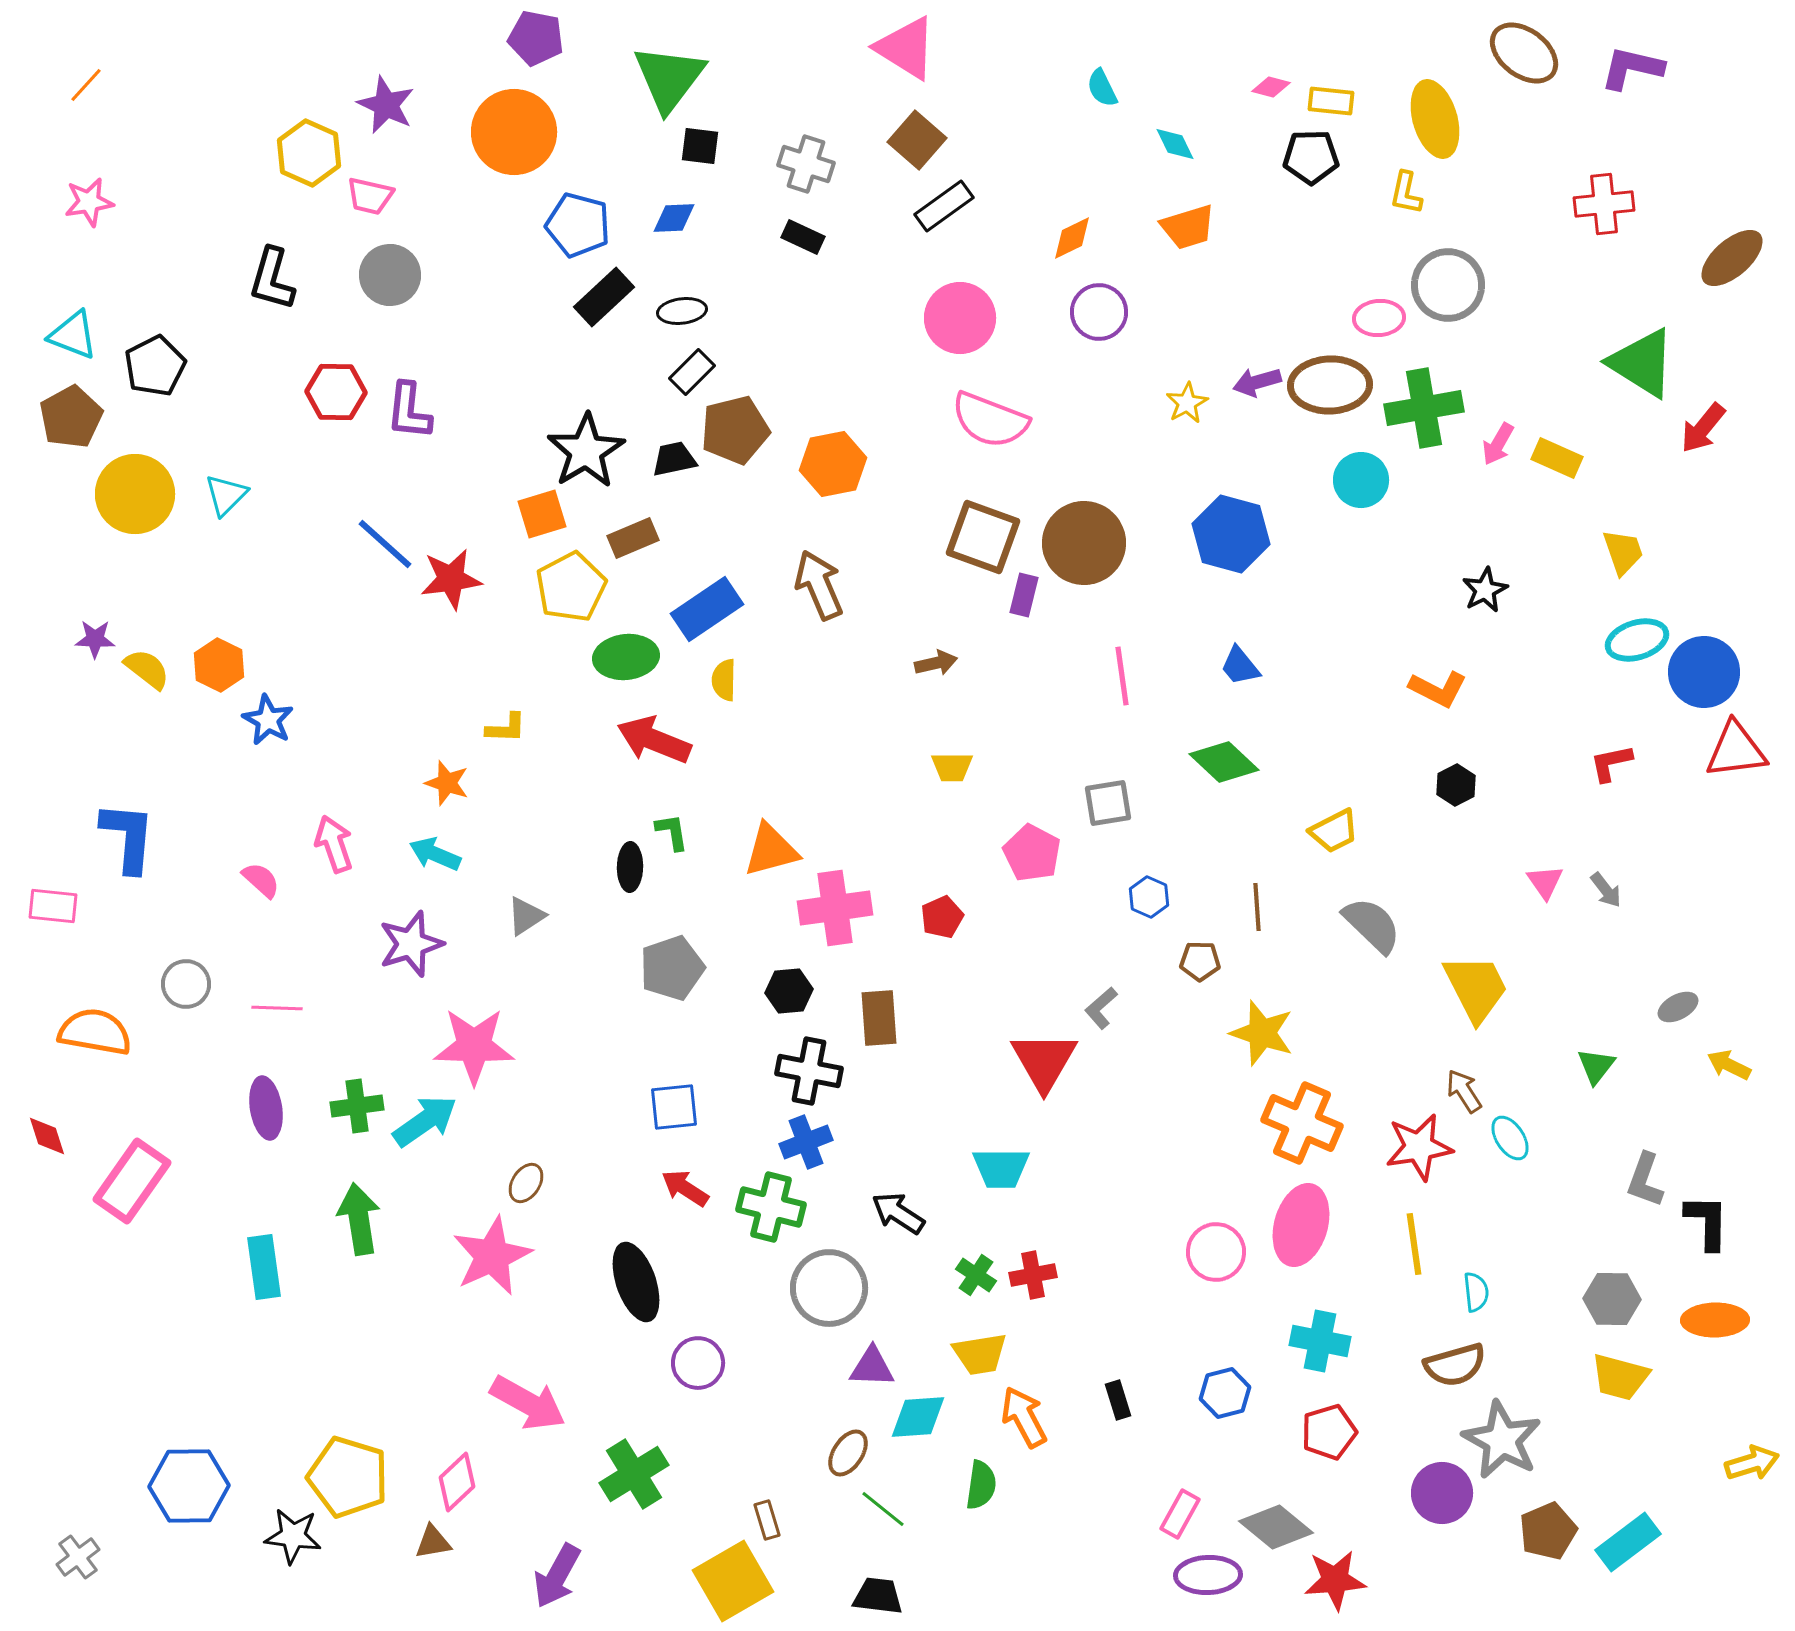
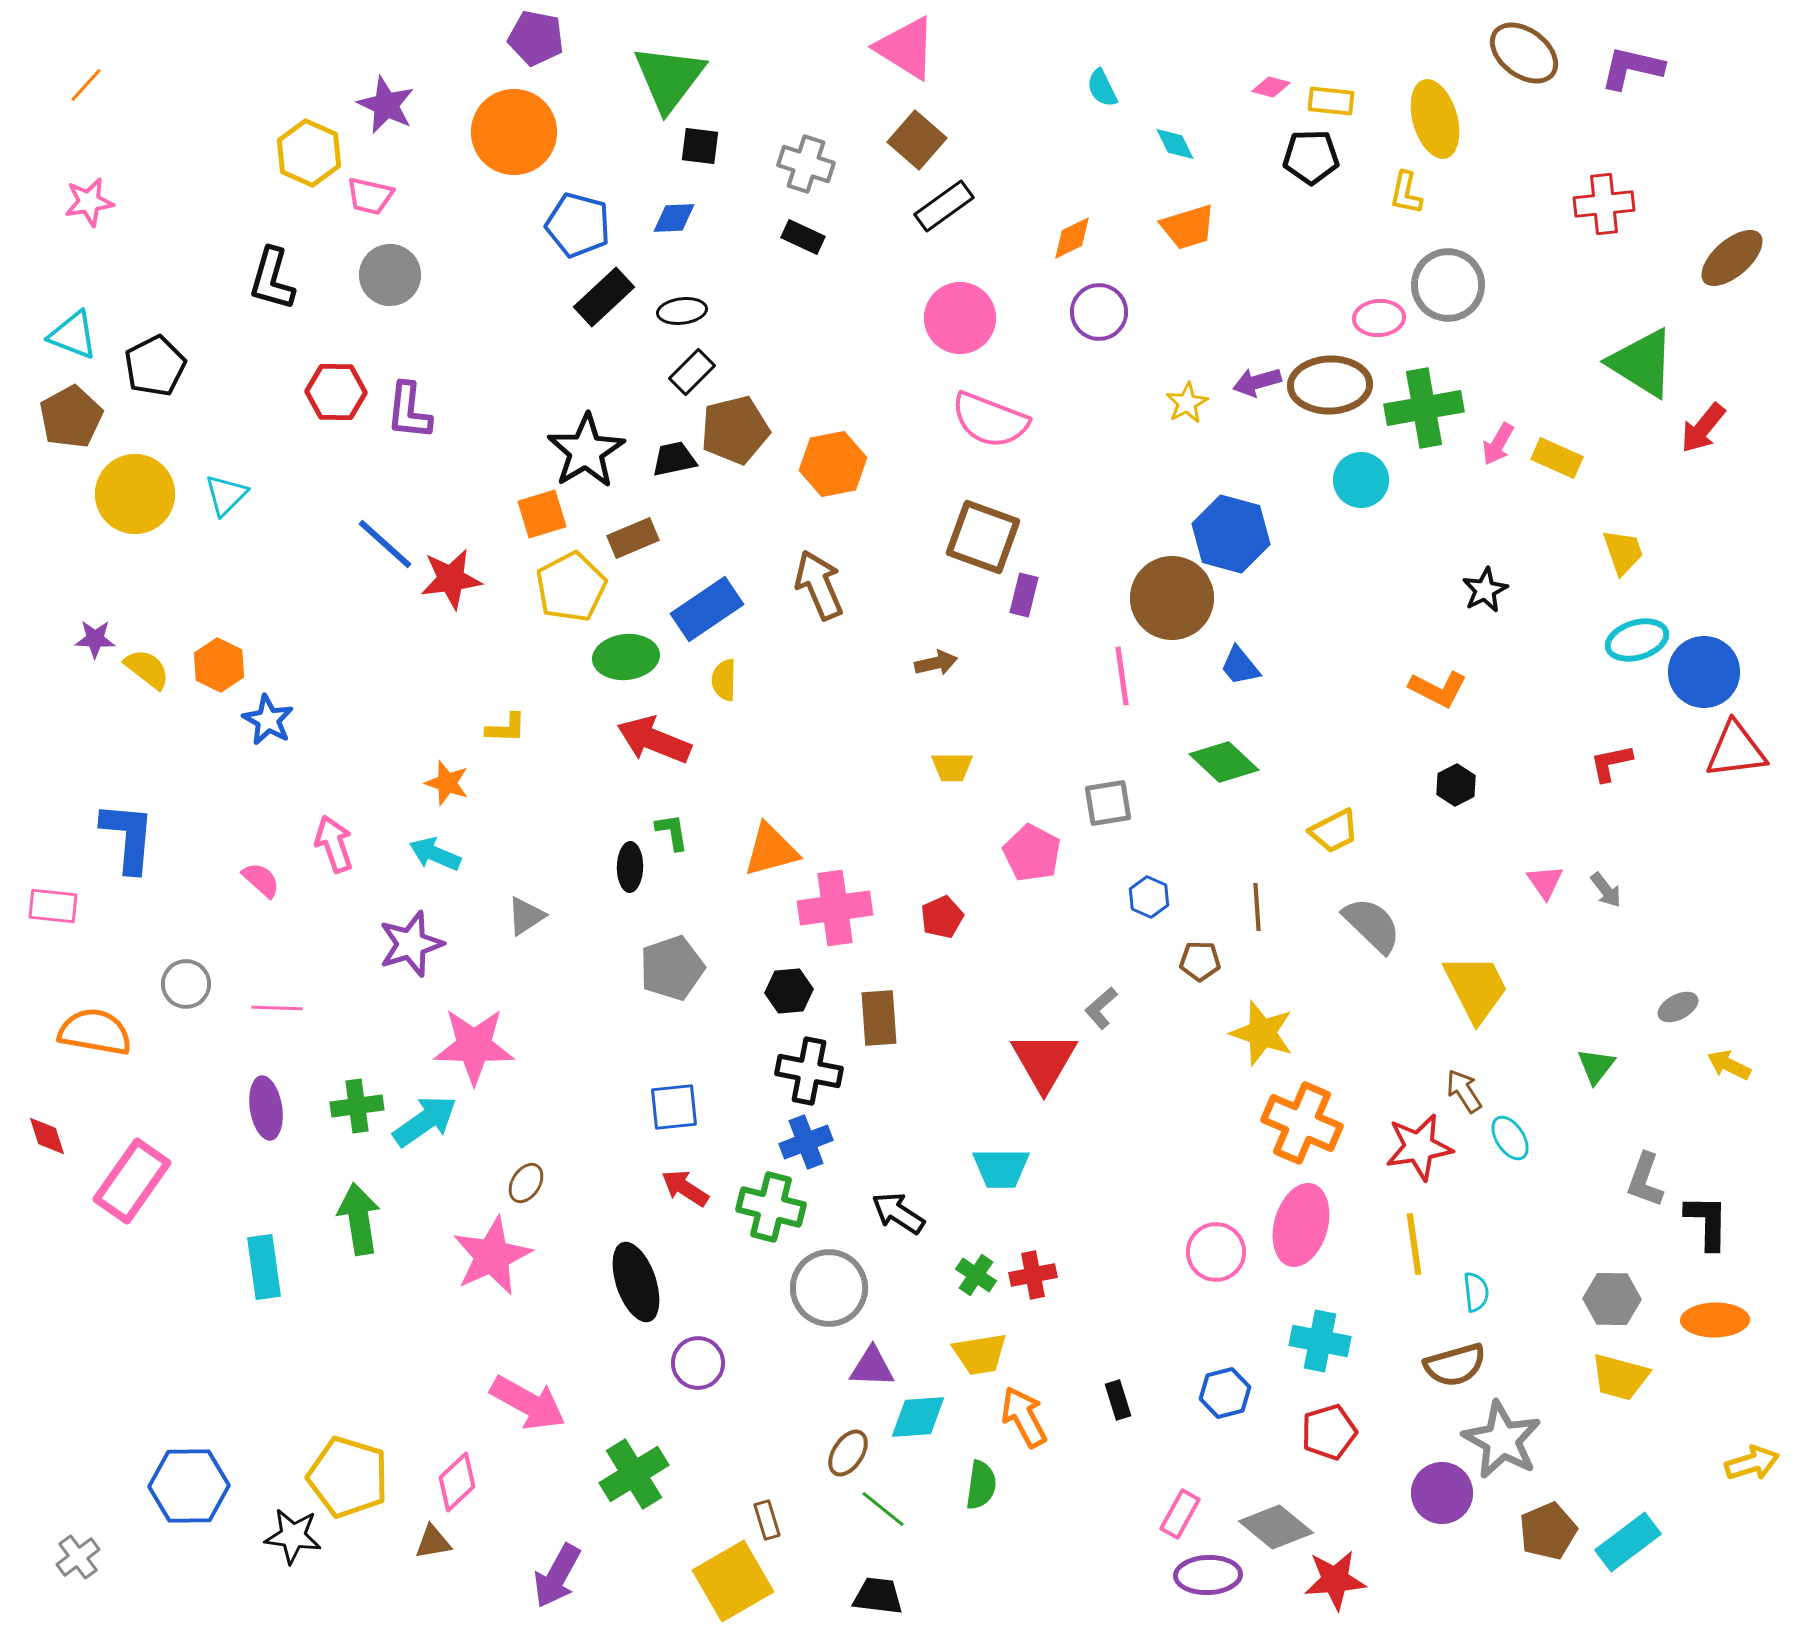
brown circle at (1084, 543): moved 88 px right, 55 px down
